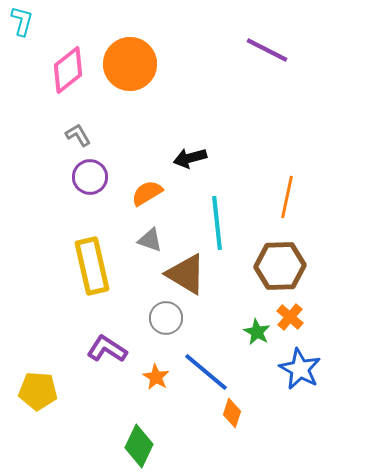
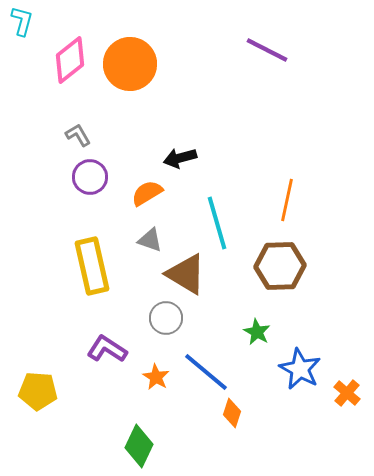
pink diamond: moved 2 px right, 10 px up
black arrow: moved 10 px left
orange line: moved 3 px down
cyan line: rotated 10 degrees counterclockwise
orange cross: moved 57 px right, 76 px down
